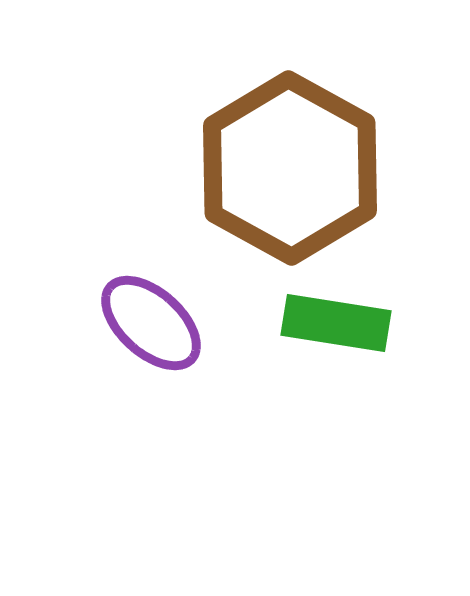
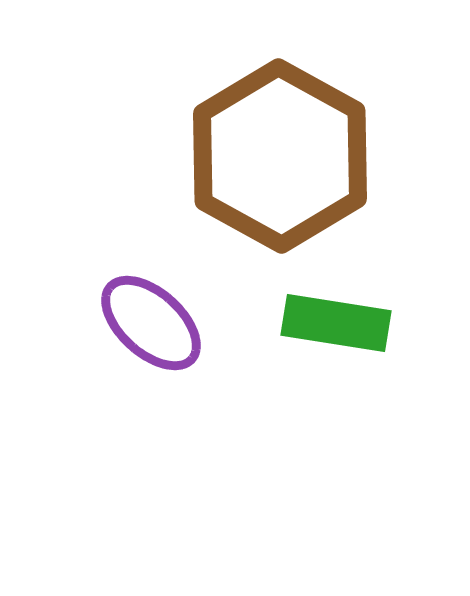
brown hexagon: moved 10 px left, 12 px up
